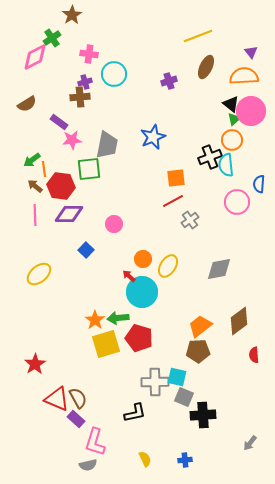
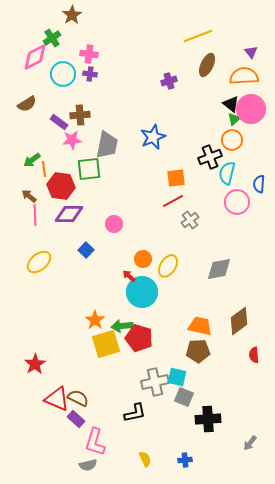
brown ellipse at (206, 67): moved 1 px right, 2 px up
cyan circle at (114, 74): moved 51 px left
purple cross at (85, 82): moved 5 px right, 8 px up; rotated 24 degrees clockwise
brown cross at (80, 97): moved 18 px down
pink circle at (251, 111): moved 2 px up
cyan semicircle at (226, 165): moved 1 px right, 8 px down; rotated 20 degrees clockwise
brown arrow at (35, 186): moved 6 px left, 10 px down
yellow ellipse at (39, 274): moved 12 px up
green arrow at (118, 318): moved 4 px right, 8 px down
orange trapezoid at (200, 326): rotated 50 degrees clockwise
gray cross at (155, 382): rotated 12 degrees counterclockwise
brown semicircle at (78, 398): rotated 35 degrees counterclockwise
black cross at (203, 415): moved 5 px right, 4 px down
